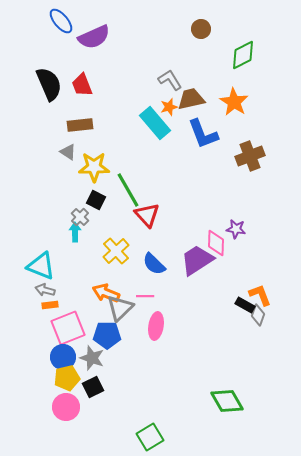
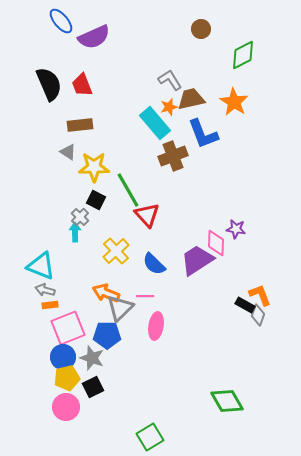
brown cross at (250, 156): moved 77 px left
